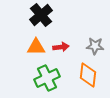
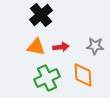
orange triangle: rotated 12 degrees clockwise
orange diamond: moved 5 px left; rotated 10 degrees counterclockwise
